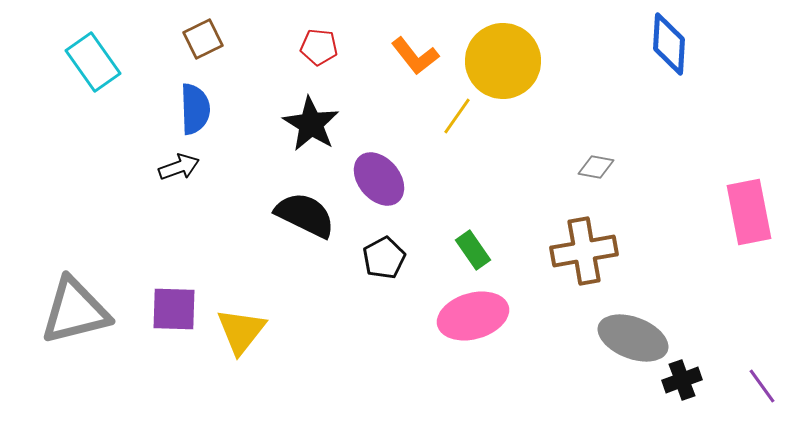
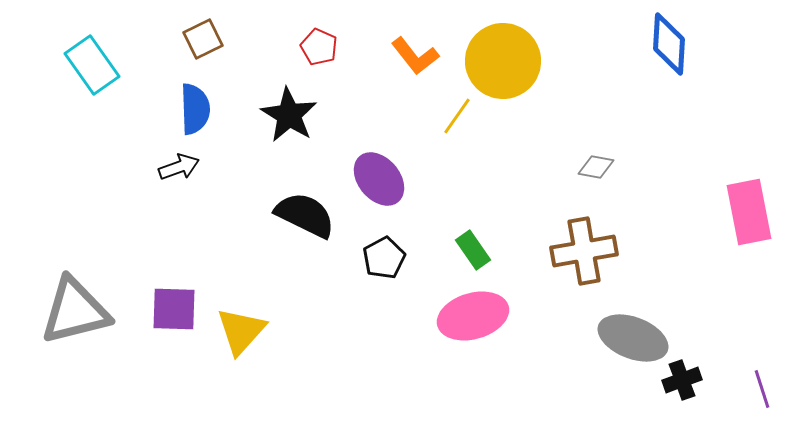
red pentagon: rotated 18 degrees clockwise
cyan rectangle: moved 1 px left, 3 px down
black star: moved 22 px left, 9 px up
yellow triangle: rotated 4 degrees clockwise
purple line: moved 3 px down; rotated 18 degrees clockwise
